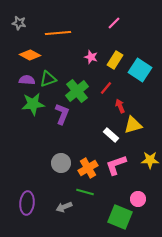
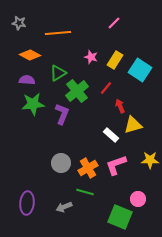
green triangle: moved 10 px right, 6 px up; rotated 12 degrees counterclockwise
